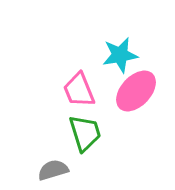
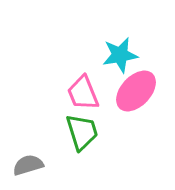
pink trapezoid: moved 4 px right, 3 px down
green trapezoid: moved 3 px left, 1 px up
gray semicircle: moved 25 px left, 5 px up
